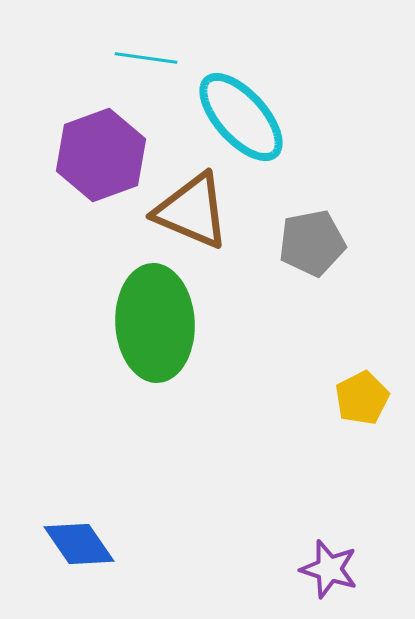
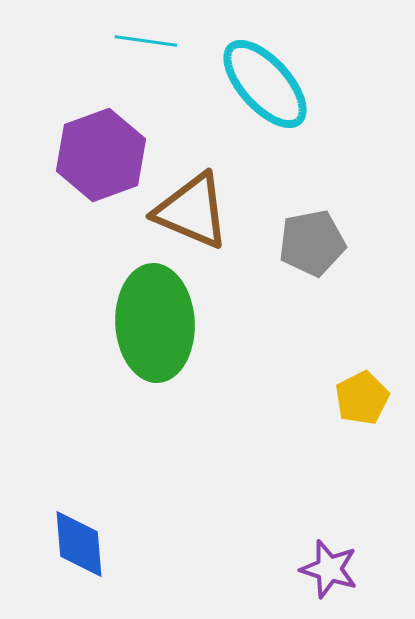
cyan line: moved 17 px up
cyan ellipse: moved 24 px right, 33 px up
blue diamond: rotated 30 degrees clockwise
